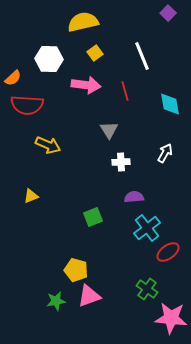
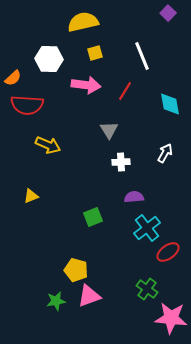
yellow square: rotated 21 degrees clockwise
red line: rotated 48 degrees clockwise
